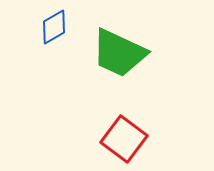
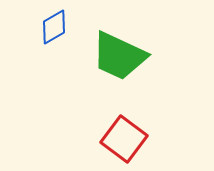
green trapezoid: moved 3 px down
